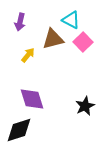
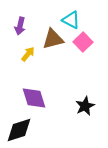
purple arrow: moved 4 px down
yellow arrow: moved 1 px up
purple diamond: moved 2 px right, 1 px up
